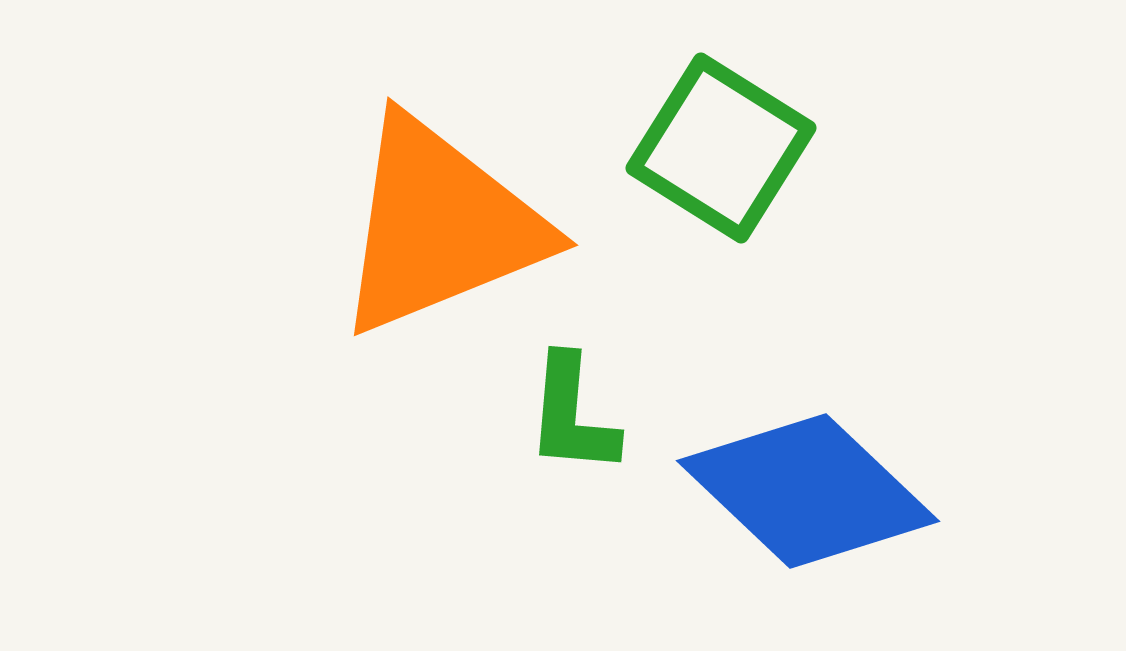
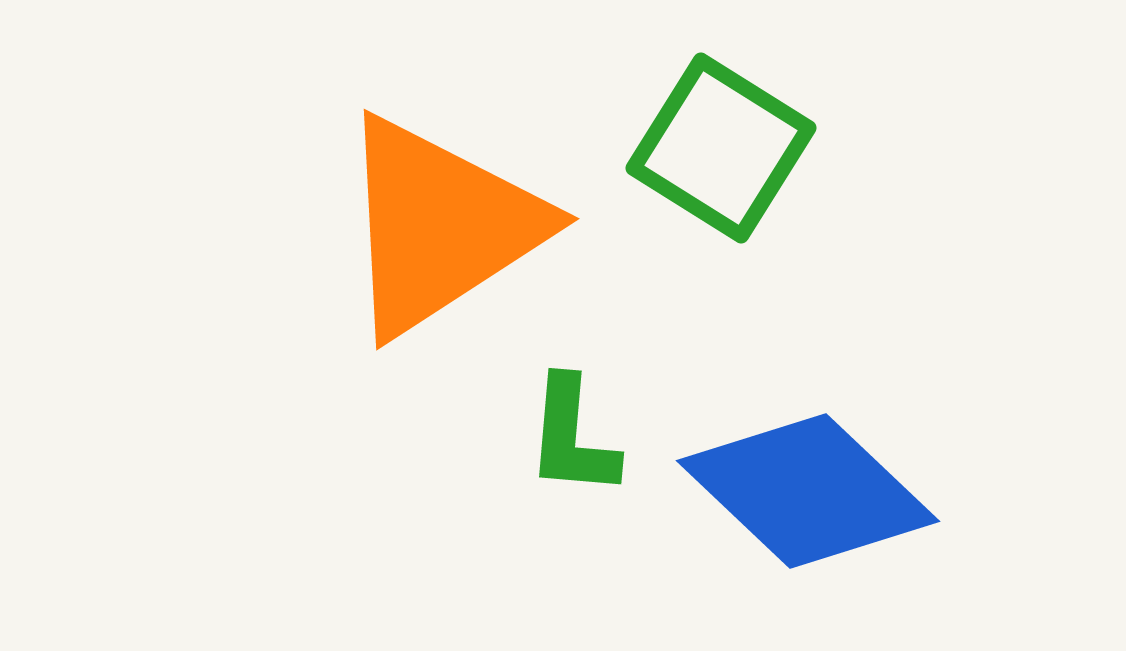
orange triangle: rotated 11 degrees counterclockwise
green L-shape: moved 22 px down
